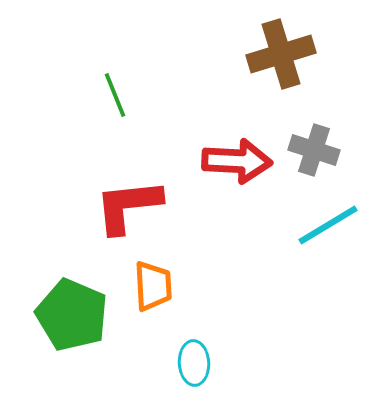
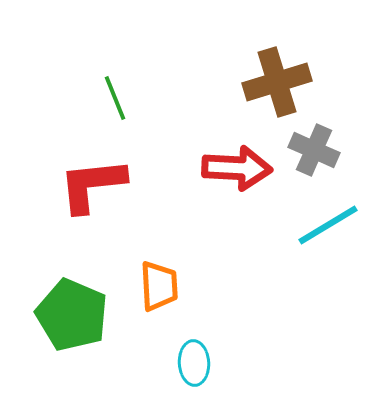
brown cross: moved 4 px left, 28 px down
green line: moved 3 px down
gray cross: rotated 6 degrees clockwise
red arrow: moved 7 px down
red L-shape: moved 36 px left, 21 px up
orange trapezoid: moved 6 px right
